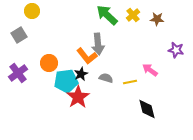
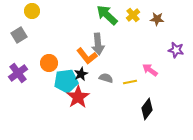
black diamond: rotated 50 degrees clockwise
